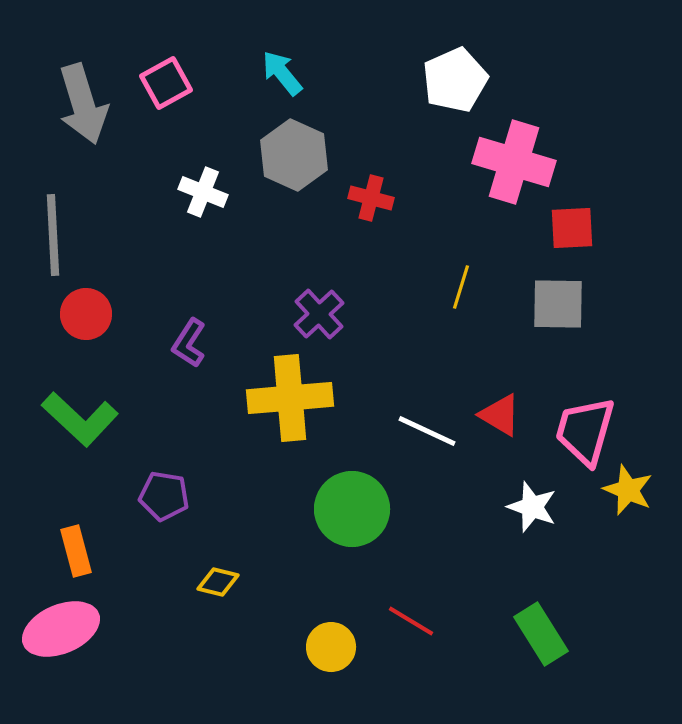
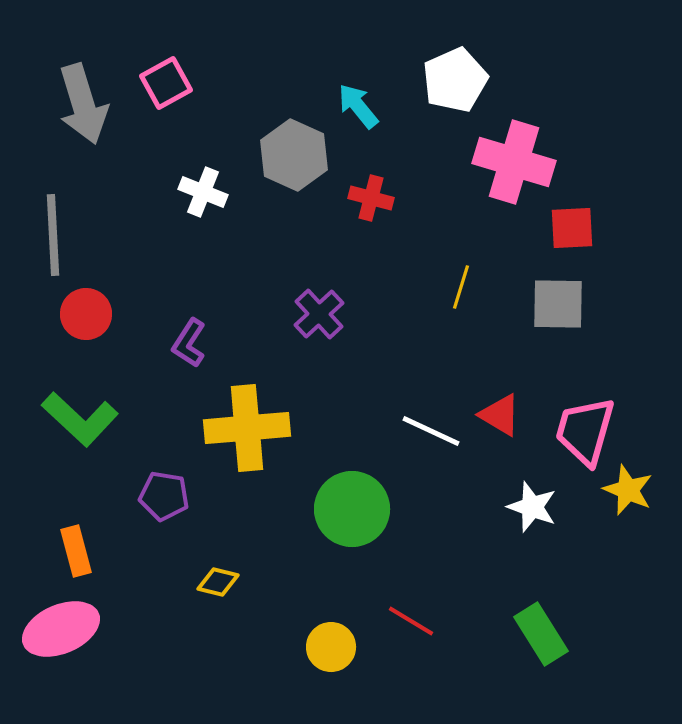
cyan arrow: moved 76 px right, 33 px down
yellow cross: moved 43 px left, 30 px down
white line: moved 4 px right
